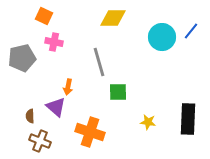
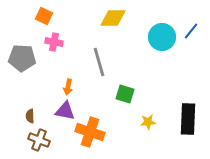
gray pentagon: rotated 16 degrees clockwise
green square: moved 7 px right, 2 px down; rotated 18 degrees clockwise
purple triangle: moved 9 px right, 4 px down; rotated 30 degrees counterclockwise
yellow star: rotated 14 degrees counterclockwise
brown cross: moved 1 px left, 1 px up
